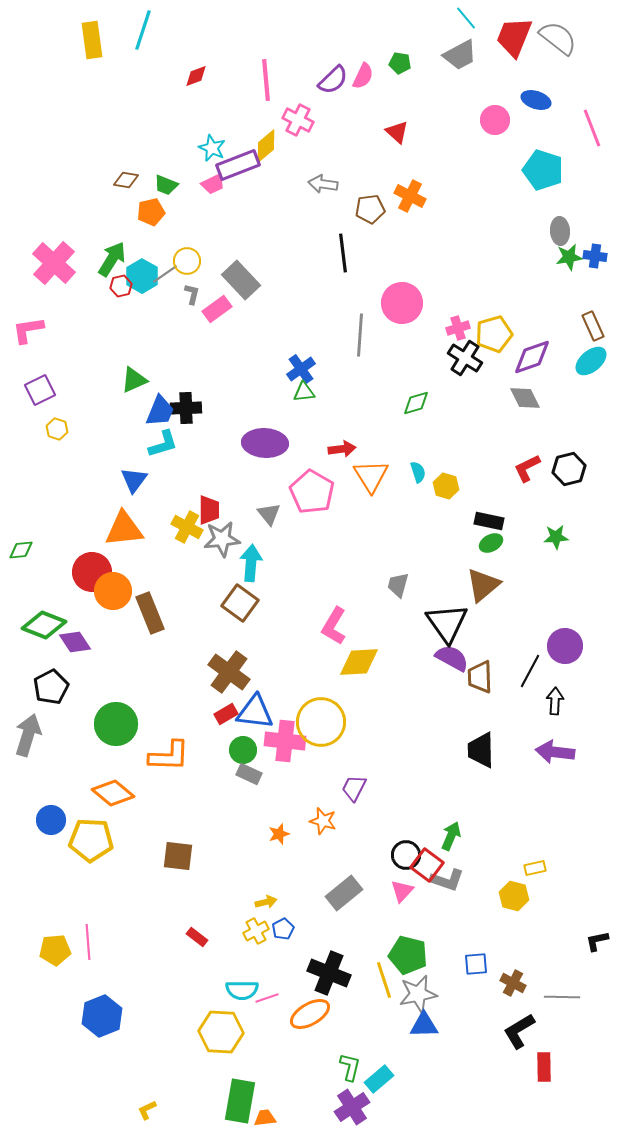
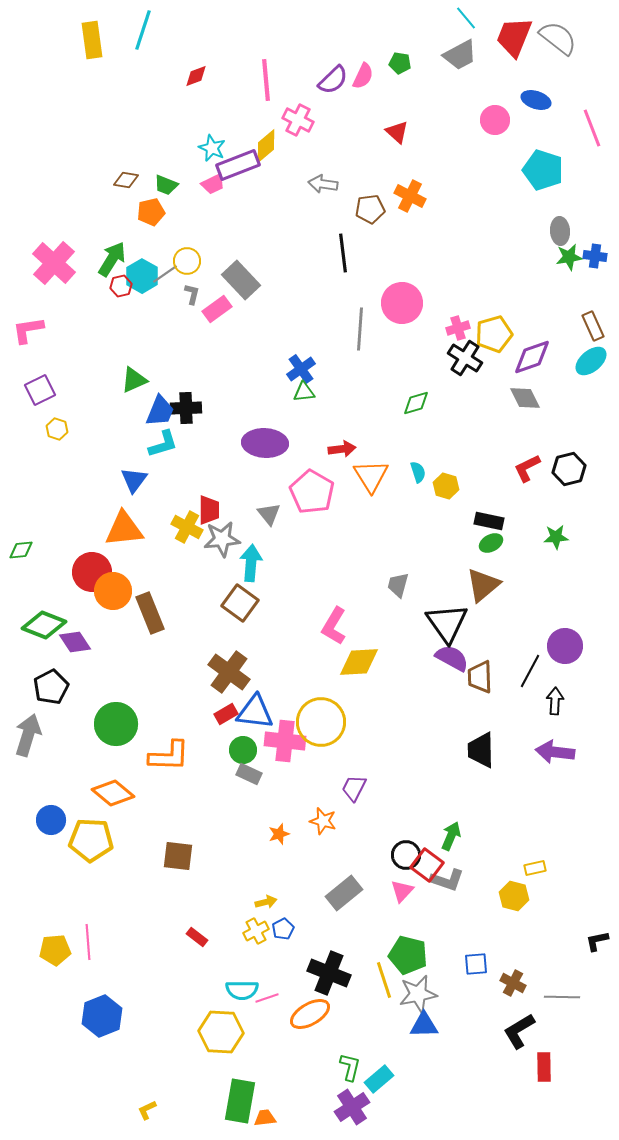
gray line at (360, 335): moved 6 px up
